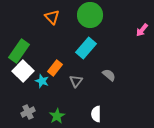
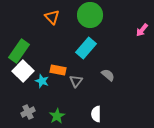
orange rectangle: moved 3 px right, 2 px down; rotated 63 degrees clockwise
gray semicircle: moved 1 px left
